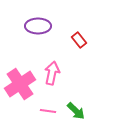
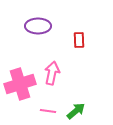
red rectangle: rotated 35 degrees clockwise
pink cross: rotated 16 degrees clockwise
green arrow: rotated 84 degrees counterclockwise
